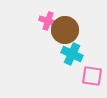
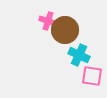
cyan cross: moved 7 px right, 1 px down
